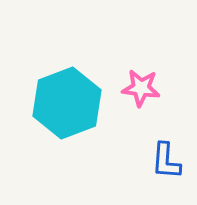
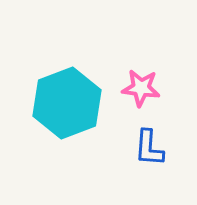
blue L-shape: moved 17 px left, 13 px up
